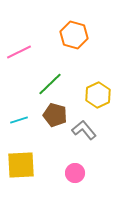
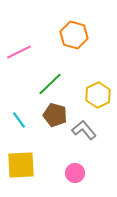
cyan line: rotated 72 degrees clockwise
